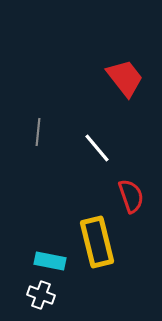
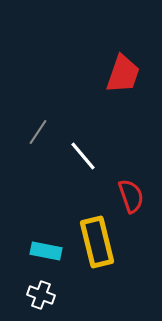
red trapezoid: moved 2 px left, 4 px up; rotated 57 degrees clockwise
gray line: rotated 28 degrees clockwise
white line: moved 14 px left, 8 px down
cyan rectangle: moved 4 px left, 10 px up
